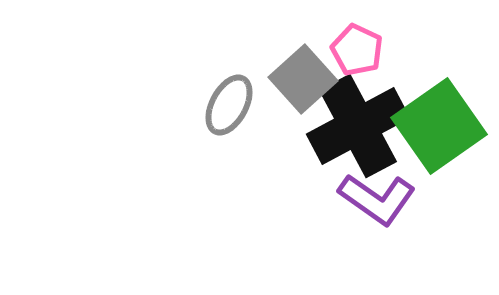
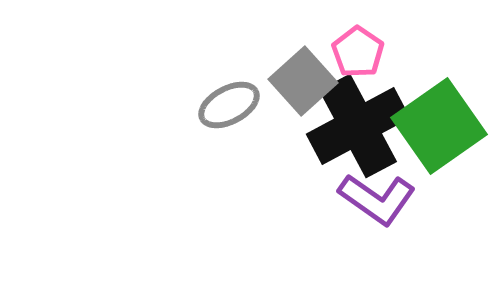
pink pentagon: moved 1 px right, 2 px down; rotated 9 degrees clockwise
gray square: moved 2 px down
gray ellipse: rotated 34 degrees clockwise
